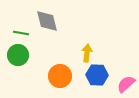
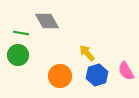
gray diamond: rotated 15 degrees counterclockwise
yellow arrow: rotated 48 degrees counterclockwise
blue hexagon: rotated 20 degrees counterclockwise
pink semicircle: moved 13 px up; rotated 78 degrees counterclockwise
